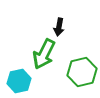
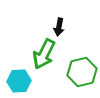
cyan hexagon: rotated 10 degrees clockwise
